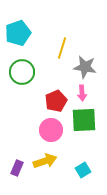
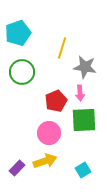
pink arrow: moved 2 px left
pink circle: moved 2 px left, 3 px down
purple rectangle: rotated 21 degrees clockwise
